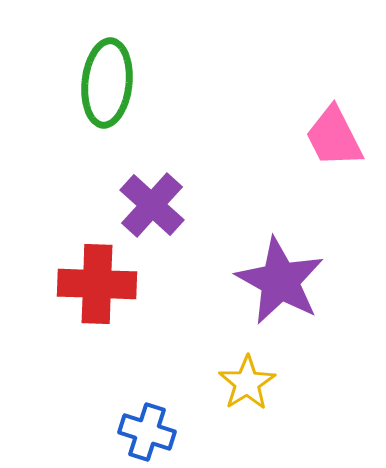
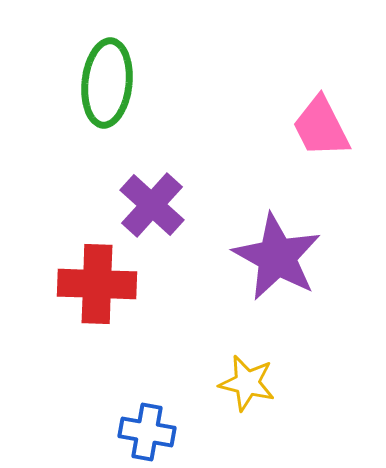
pink trapezoid: moved 13 px left, 10 px up
purple star: moved 3 px left, 24 px up
yellow star: rotated 26 degrees counterclockwise
blue cross: rotated 8 degrees counterclockwise
